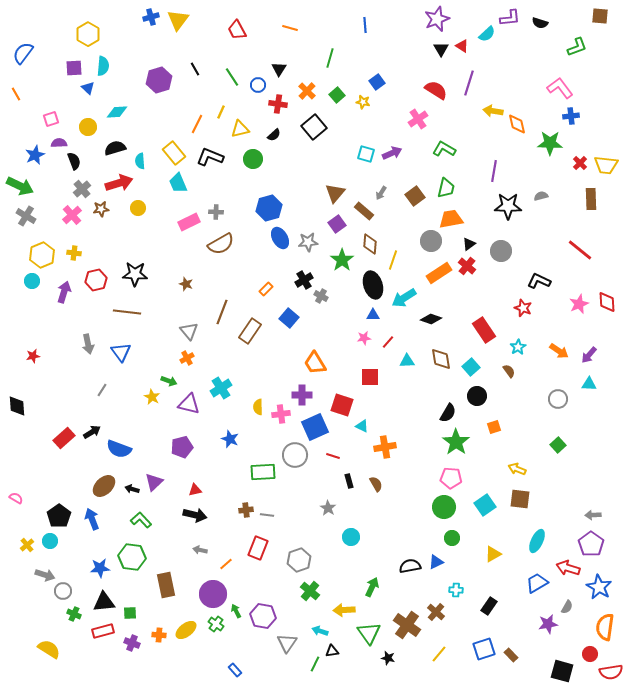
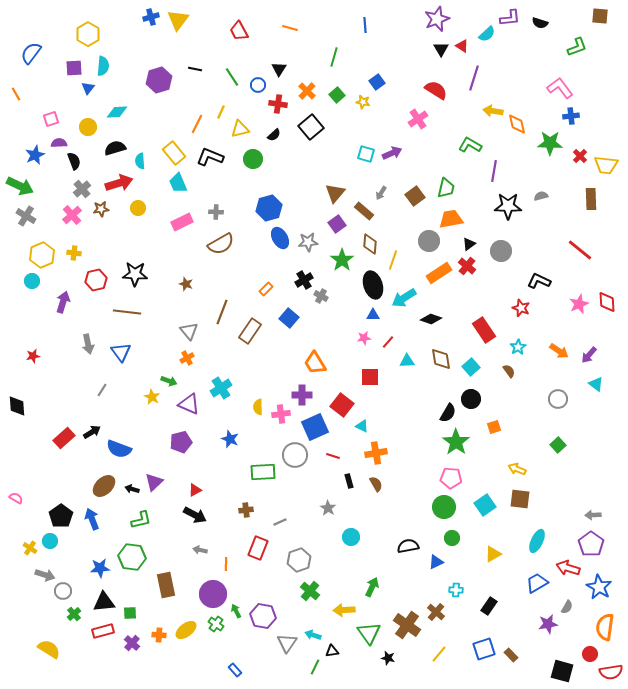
red trapezoid at (237, 30): moved 2 px right, 1 px down
blue semicircle at (23, 53): moved 8 px right
green line at (330, 58): moved 4 px right, 1 px up
black line at (195, 69): rotated 48 degrees counterclockwise
purple line at (469, 83): moved 5 px right, 5 px up
blue triangle at (88, 88): rotated 24 degrees clockwise
black square at (314, 127): moved 3 px left
green L-shape at (444, 149): moved 26 px right, 4 px up
red cross at (580, 163): moved 7 px up
pink rectangle at (189, 222): moved 7 px left
gray circle at (431, 241): moved 2 px left
purple arrow at (64, 292): moved 1 px left, 10 px down
red star at (523, 308): moved 2 px left
cyan triangle at (589, 384): moved 7 px right; rotated 35 degrees clockwise
black circle at (477, 396): moved 6 px left, 3 px down
purple triangle at (189, 404): rotated 10 degrees clockwise
red square at (342, 405): rotated 20 degrees clockwise
purple pentagon at (182, 447): moved 1 px left, 5 px up
orange cross at (385, 447): moved 9 px left, 6 px down
red triangle at (195, 490): rotated 16 degrees counterclockwise
black arrow at (195, 515): rotated 15 degrees clockwise
gray line at (267, 515): moved 13 px right, 7 px down; rotated 32 degrees counterclockwise
black pentagon at (59, 516): moved 2 px right
green L-shape at (141, 520): rotated 120 degrees clockwise
yellow cross at (27, 545): moved 3 px right, 3 px down; rotated 16 degrees counterclockwise
orange line at (226, 564): rotated 48 degrees counterclockwise
black semicircle at (410, 566): moved 2 px left, 20 px up
green cross at (74, 614): rotated 24 degrees clockwise
cyan arrow at (320, 631): moved 7 px left, 4 px down
purple cross at (132, 643): rotated 21 degrees clockwise
green line at (315, 664): moved 3 px down
